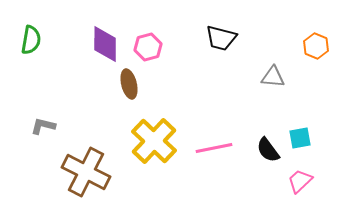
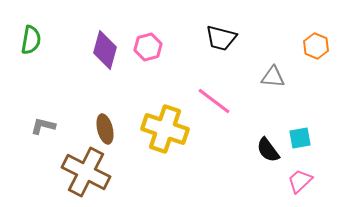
purple diamond: moved 6 px down; rotated 15 degrees clockwise
brown ellipse: moved 24 px left, 45 px down
yellow cross: moved 11 px right, 12 px up; rotated 24 degrees counterclockwise
pink line: moved 47 px up; rotated 48 degrees clockwise
